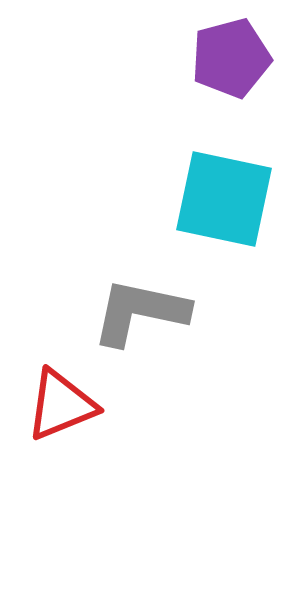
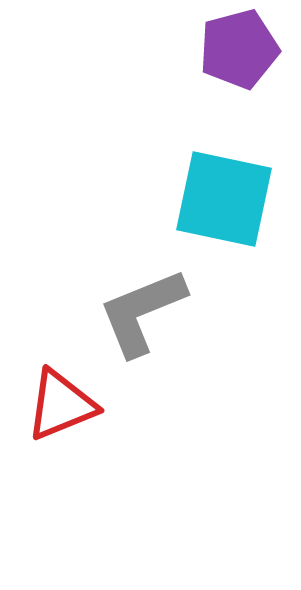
purple pentagon: moved 8 px right, 9 px up
gray L-shape: moved 2 px right; rotated 34 degrees counterclockwise
